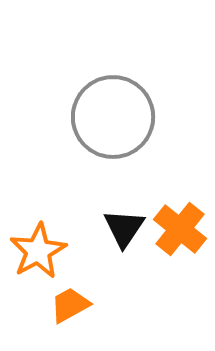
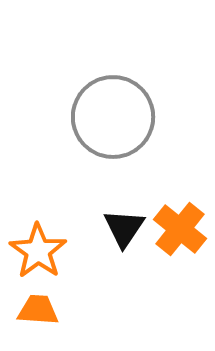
orange star: rotated 8 degrees counterclockwise
orange trapezoid: moved 32 px left, 5 px down; rotated 33 degrees clockwise
